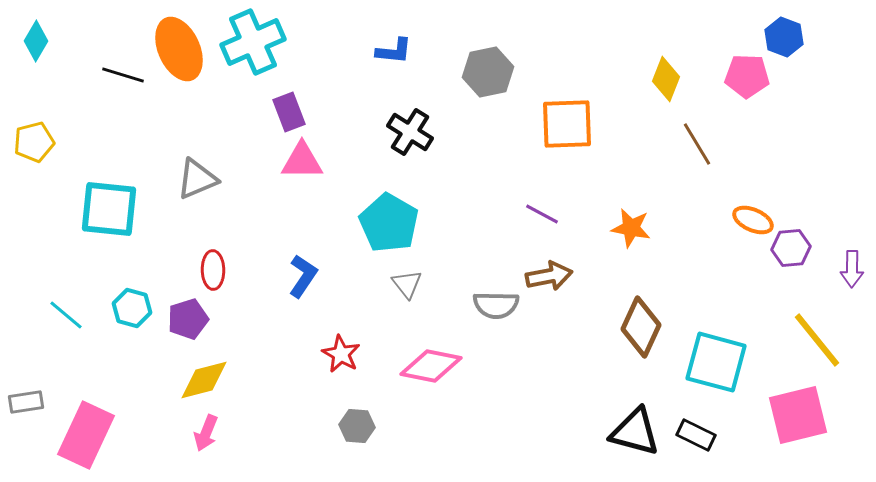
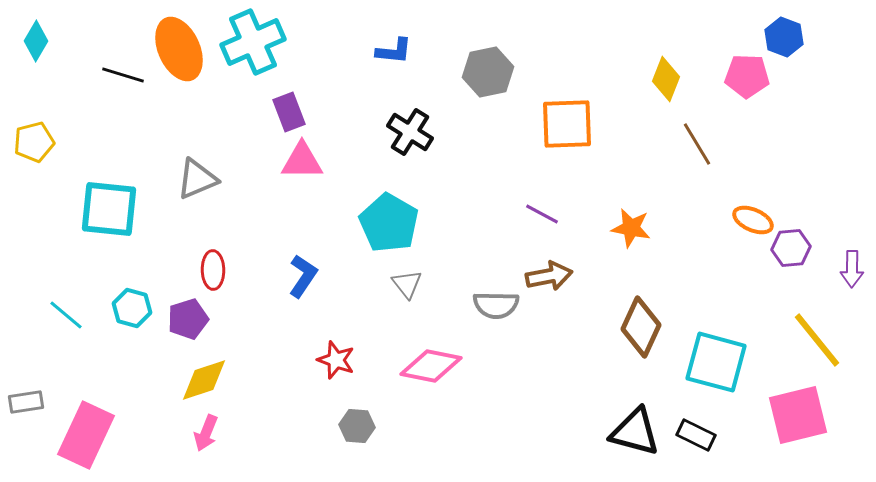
red star at (341, 354): moved 5 px left, 6 px down; rotated 9 degrees counterclockwise
yellow diamond at (204, 380): rotated 4 degrees counterclockwise
